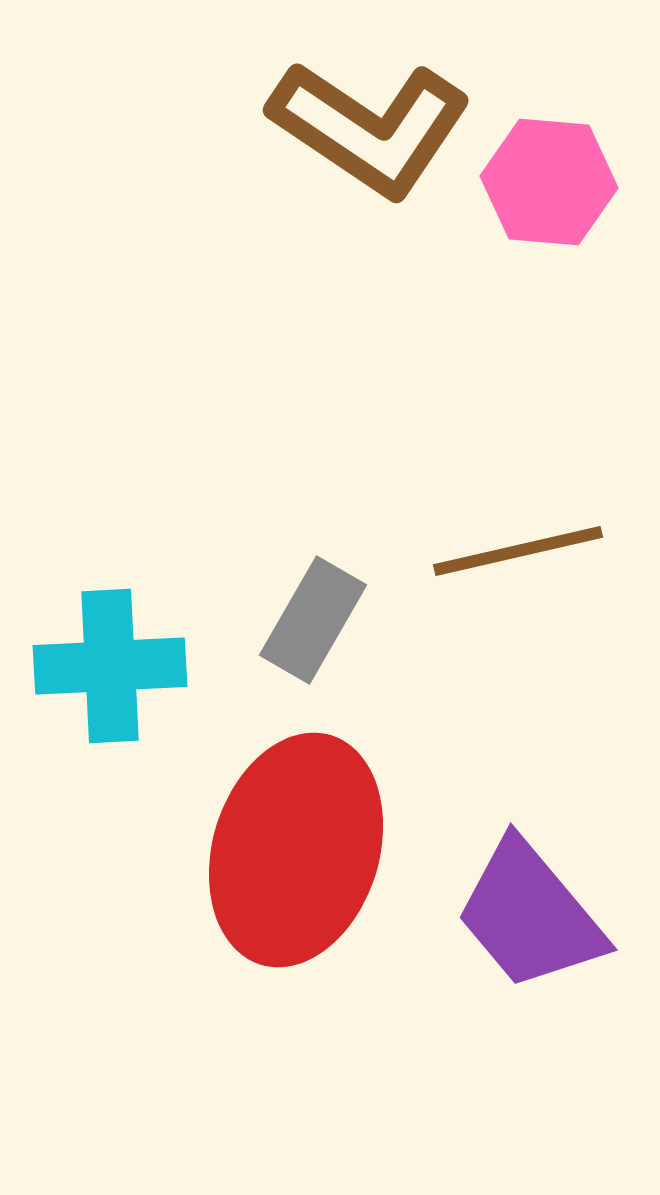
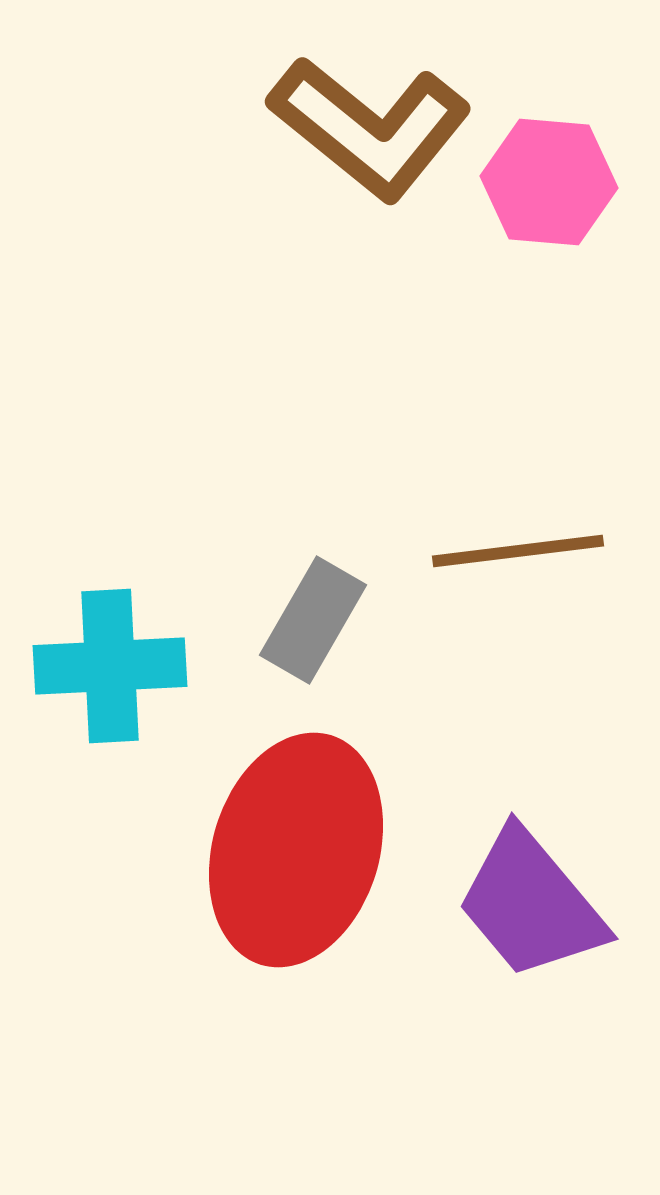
brown L-shape: rotated 5 degrees clockwise
brown line: rotated 6 degrees clockwise
purple trapezoid: moved 1 px right, 11 px up
